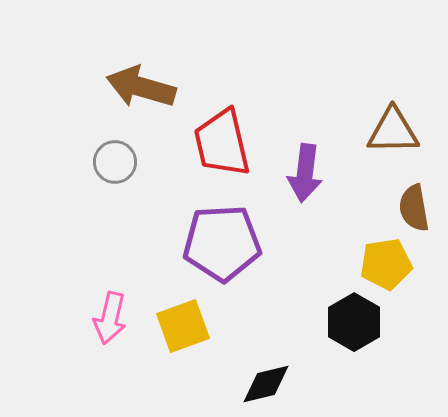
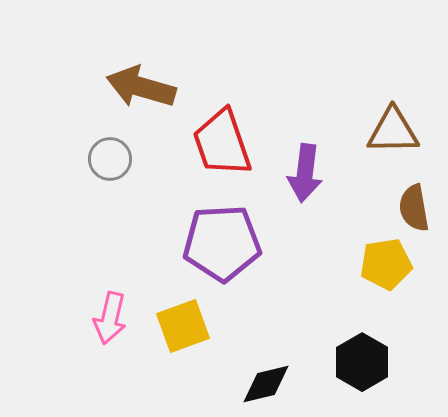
red trapezoid: rotated 6 degrees counterclockwise
gray circle: moved 5 px left, 3 px up
black hexagon: moved 8 px right, 40 px down
